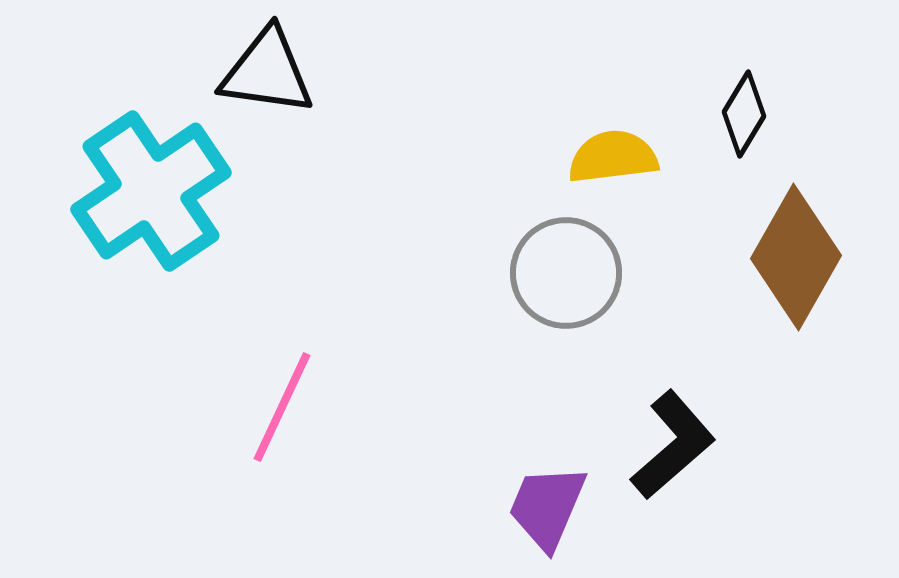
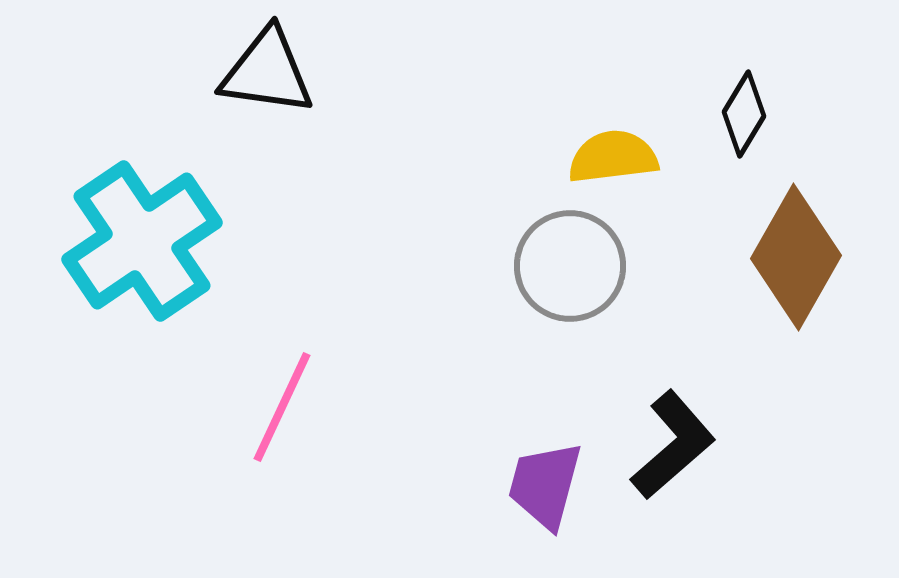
cyan cross: moved 9 px left, 50 px down
gray circle: moved 4 px right, 7 px up
purple trapezoid: moved 2 px left, 22 px up; rotated 8 degrees counterclockwise
